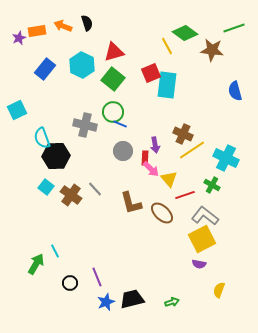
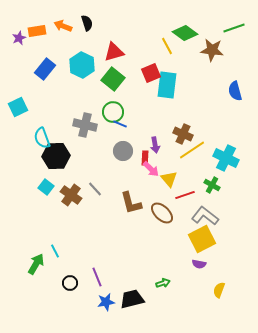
cyan square at (17, 110): moved 1 px right, 3 px up
blue star at (106, 302): rotated 12 degrees clockwise
green arrow at (172, 302): moved 9 px left, 19 px up
